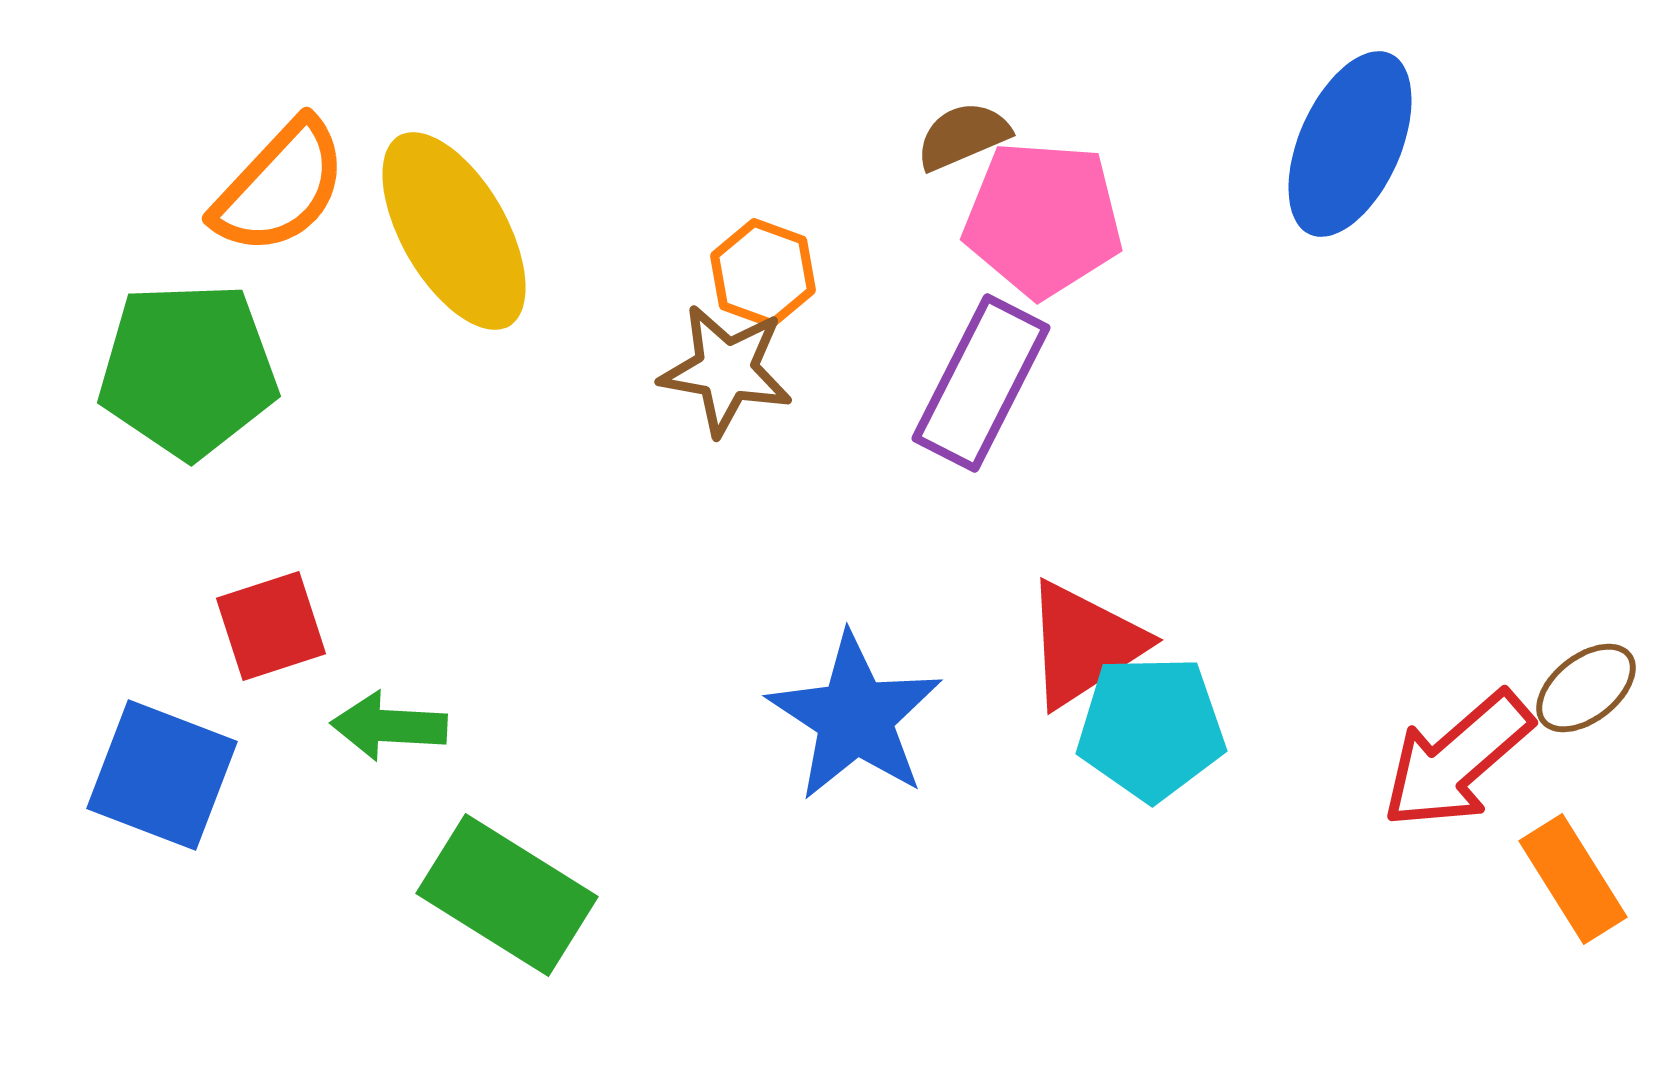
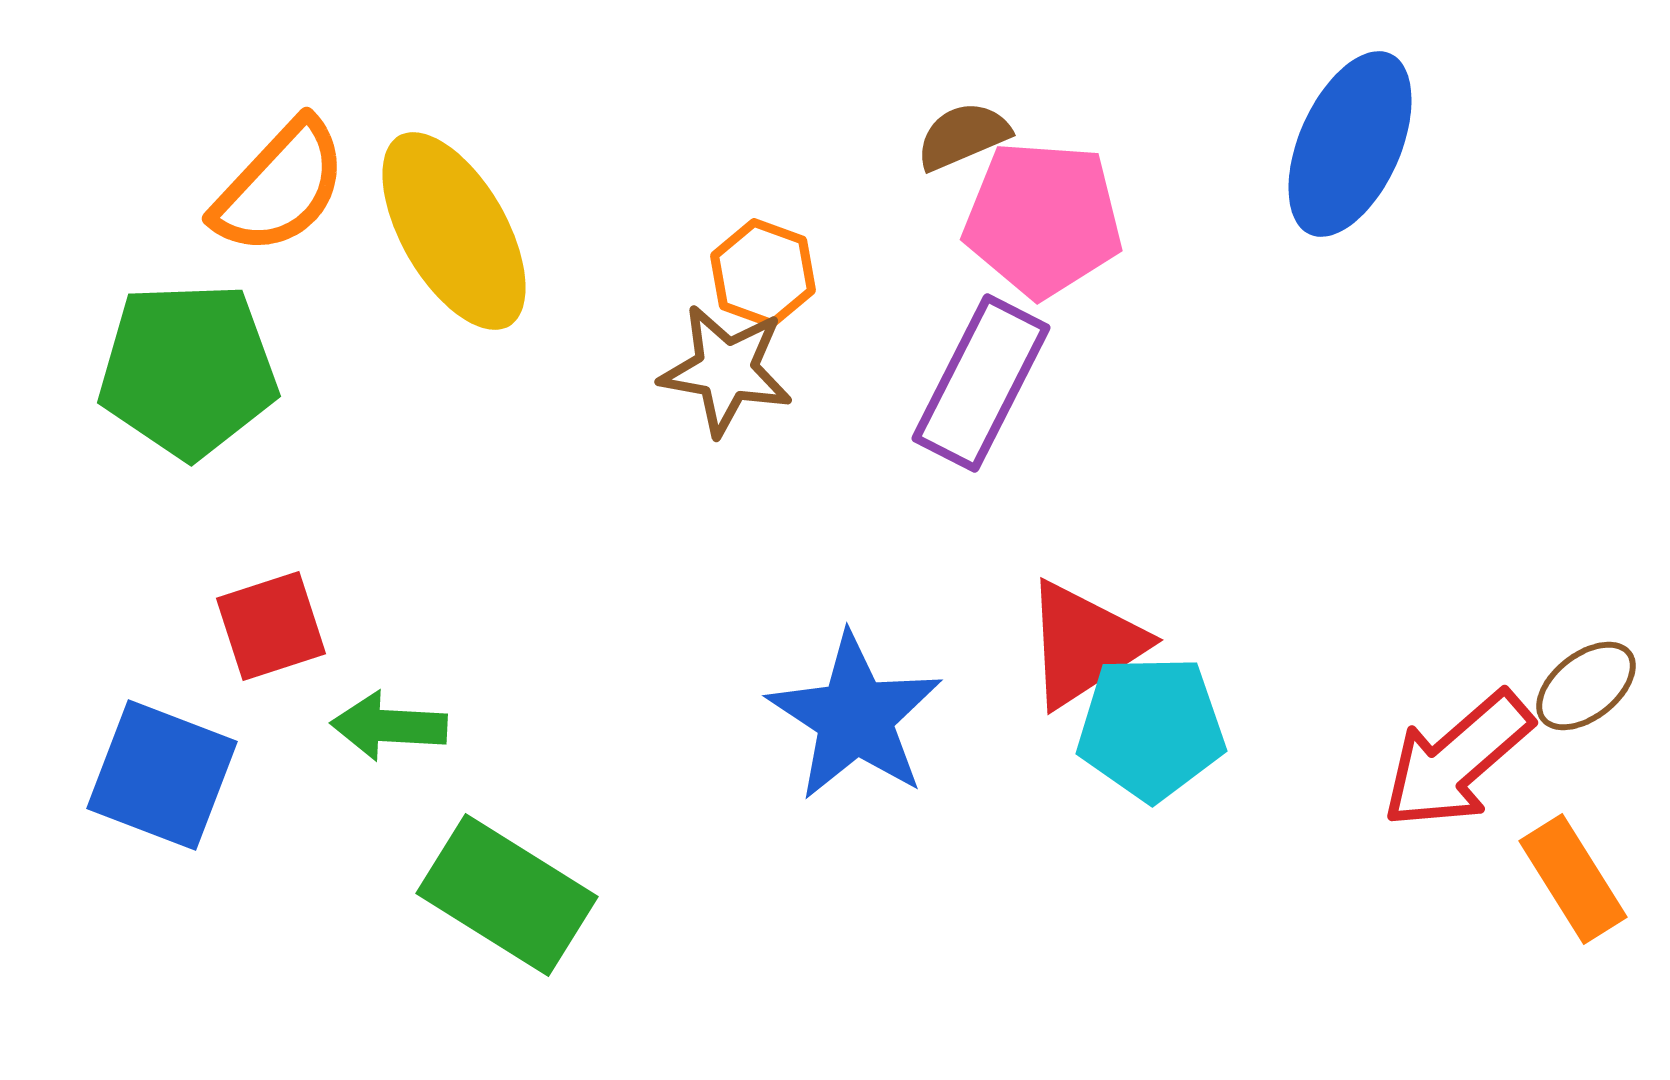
brown ellipse: moved 2 px up
